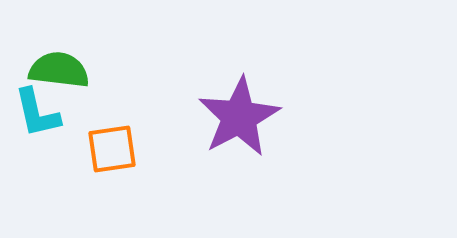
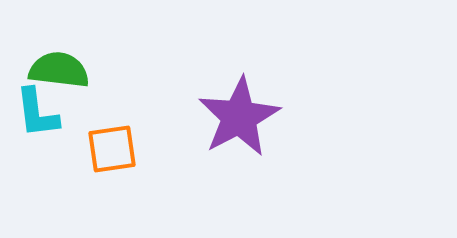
cyan L-shape: rotated 6 degrees clockwise
